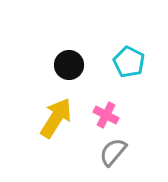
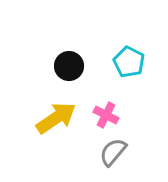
black circle: moved 1 px down
yellow arrow: rotated 24 degrees clockwise
